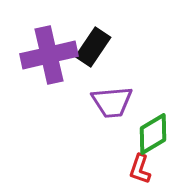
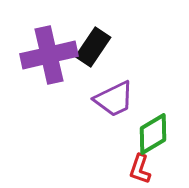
purple trapezoid: moved 2 px right, 3 px up; rotated 21 degrees counterclockwise
